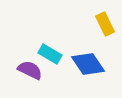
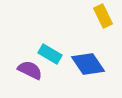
yellow rectangle: moved 2 px left, 8 px up
